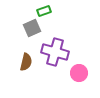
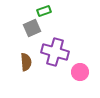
brown semicircle: rotated 18 degrees counterclockwise
pink circle: moved 1 px right, 1 px up
